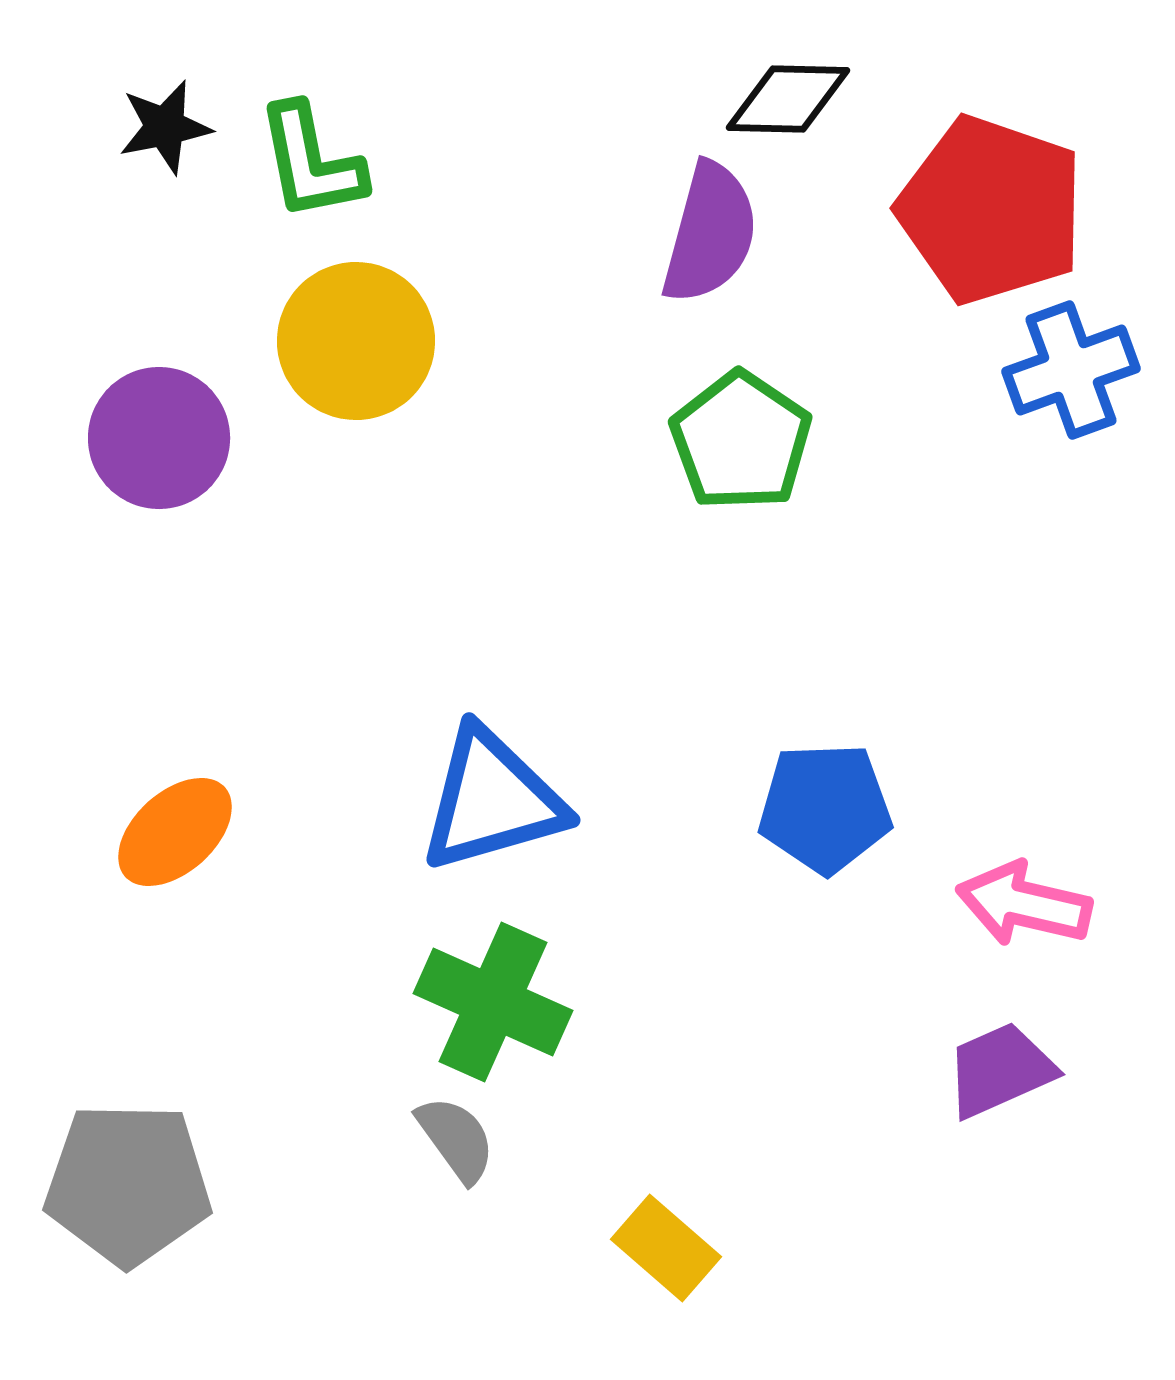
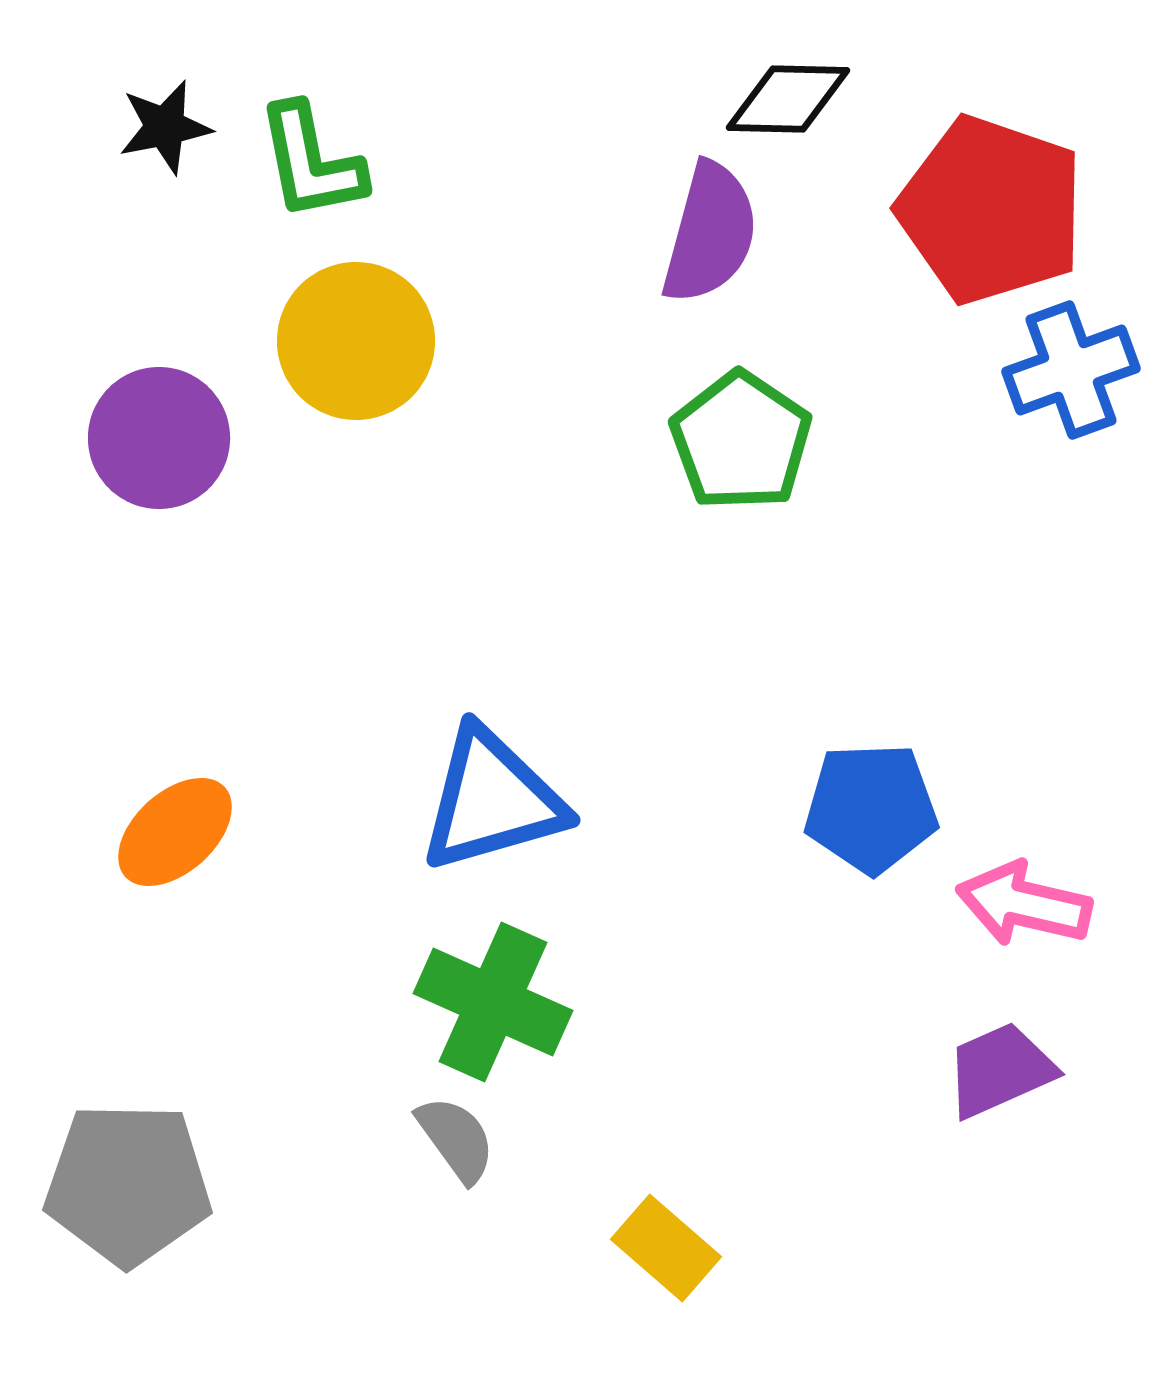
blue pentagon: moved 46 px right
